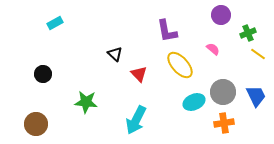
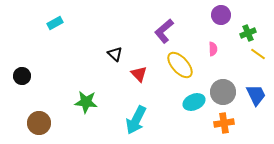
purple L-shape: moved 3 px left; rotated 60 degrees clockwise
pink semicircle: rotated 48 degrees clockwise
black circle: moved 21 px left, 2 px down
blue trapezoid: moved 1 px up
brown circle: moved 3 px right, 1 px up
